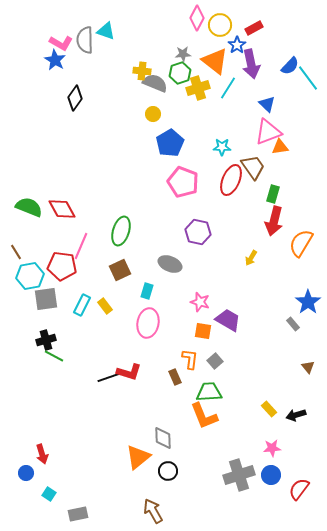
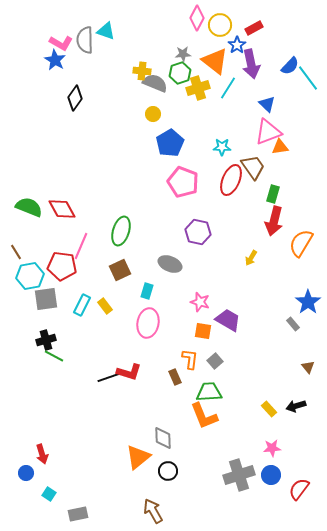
black arrow at (296, 415): moved 9 px up
